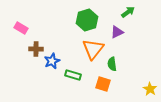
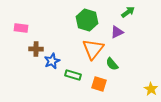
green hexagon: rotated 25 degrees counterclockwise
pink rectangle: rotated 24 degrees counterclockwise
green semicircle: rotated 32 degrees counterclockwise
orange square: moved 4 px left
yellow star: moved 1 px right
